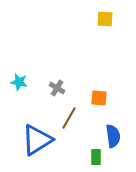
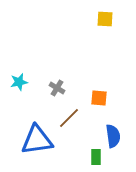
cyan star: rotated 24 degrees counterclockwise
brown line: rotated 15 degrees clockwise
blue triangle: rotated 24 degrees clockwise
